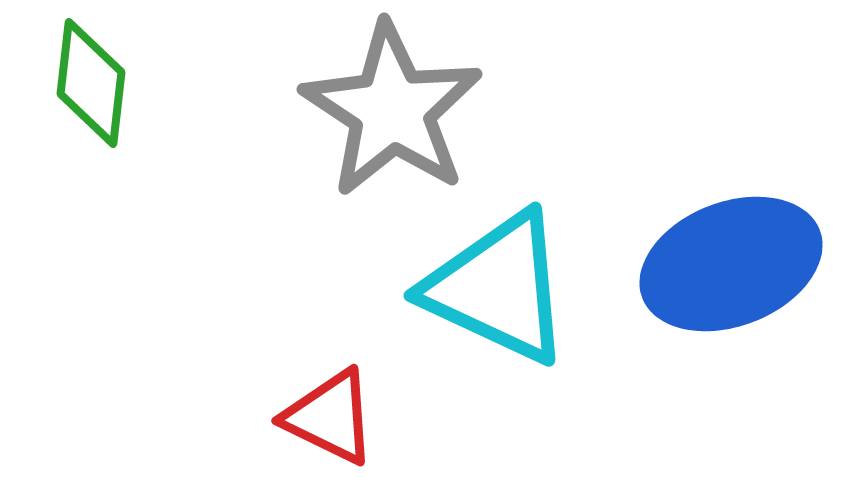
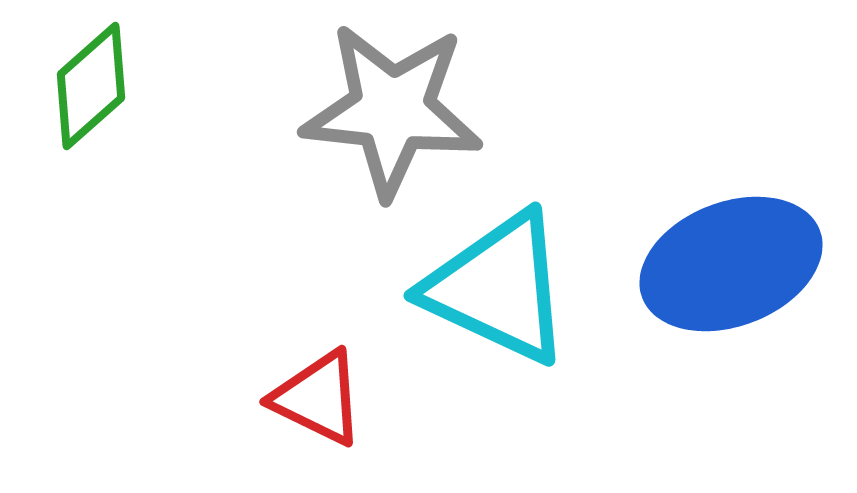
green diamond: moved 3 px down; rotated 42 degrees clockwise
gray star: rotated 27 degrees counterclockwise
red triangle: moved 12 px left, 19 px up
